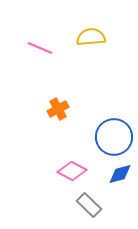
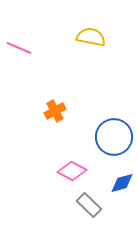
yellow semicircle: rotated 16 degrees clockwise
pink line: moved 21 px left
orange cross: moved 3 px left, 2 px down
blue diamond: moved 2 px right, 9 px down
